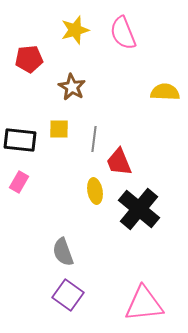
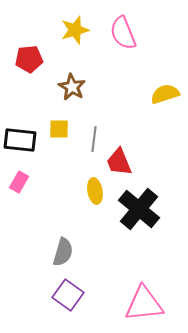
yellow semicircle: moved 2 px down; rotated 20 degrees counterclockwise
gray semicircle: rotated 144 degrees counterclockwise
